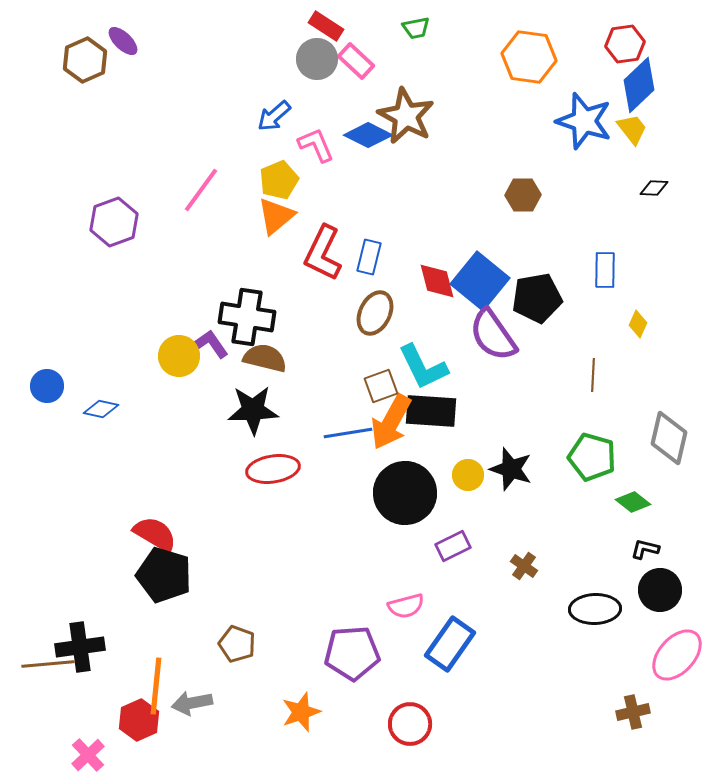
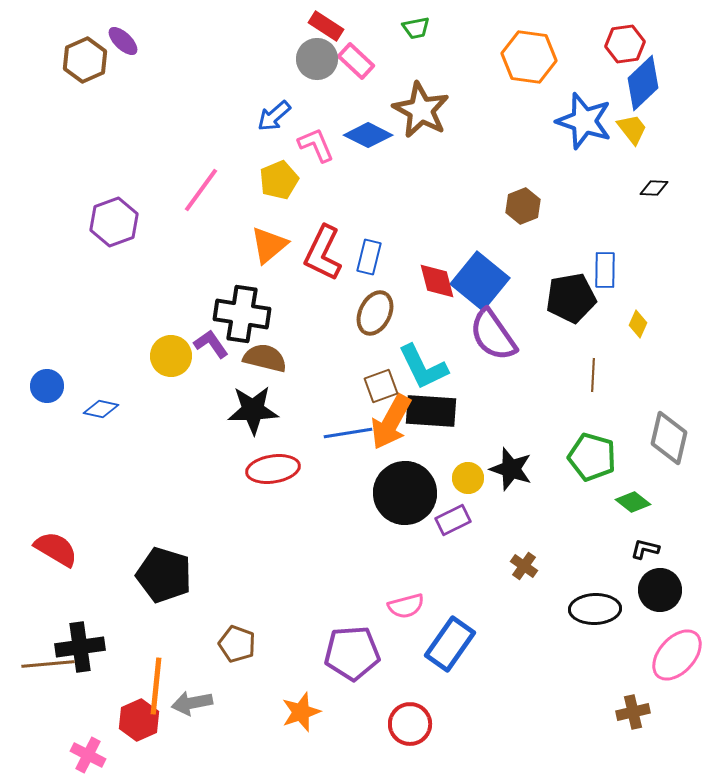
blue diamond at (639, 85): moved 4 px right, 2 px up
brown star at (406, 116): moved 15 px right, 6 px up
brown hexagon at (523, 195): moved 11 px down; rotated 20 degrees counterclockwise
orange triangle at (276, 216): moved 7 px left, 29 px down
black pentagon at (537, 298): moved 34 px right
black cross at (247, 317): moved 5 px left, 3 px up
yellow circle at (179, 356): moved 8 px left
yellow circle at (468, 475): moved 3 px down
red semicircle at (155, 534): moved 99 px left, 15 px down
purple rectangle at (453, 546): moved 26 px up
pink cross at (88, 755): rotated 20 degrees counterclockwise
